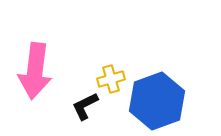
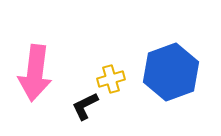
pink arrow: moved 2 px down
blue hexagon: moved 14 px right, 29 px up
